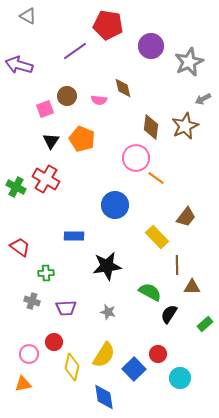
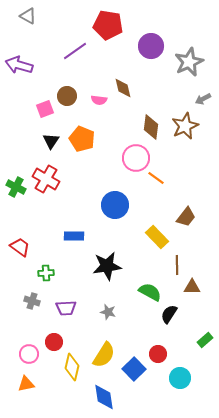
green rectangle at (205, 324): moved 16 px down
orange triangle at (23, 384): moved 3 px right
